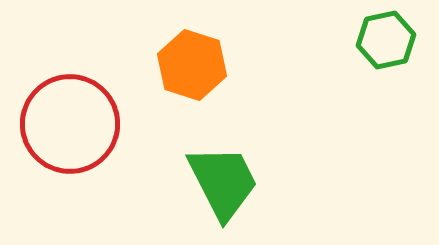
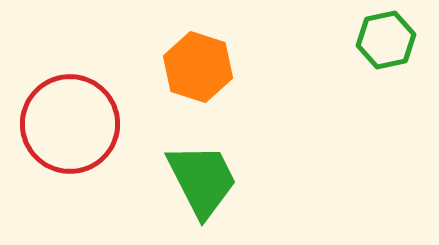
orange hexagon: moved 6 px right, 2 px down
green trapezoid: moved 21 px left, 2 px up
